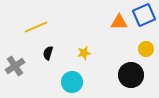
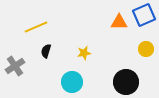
black semicircle: moved 2 px left, 2 px up
black circle: moved 5 px left, 7 px down
